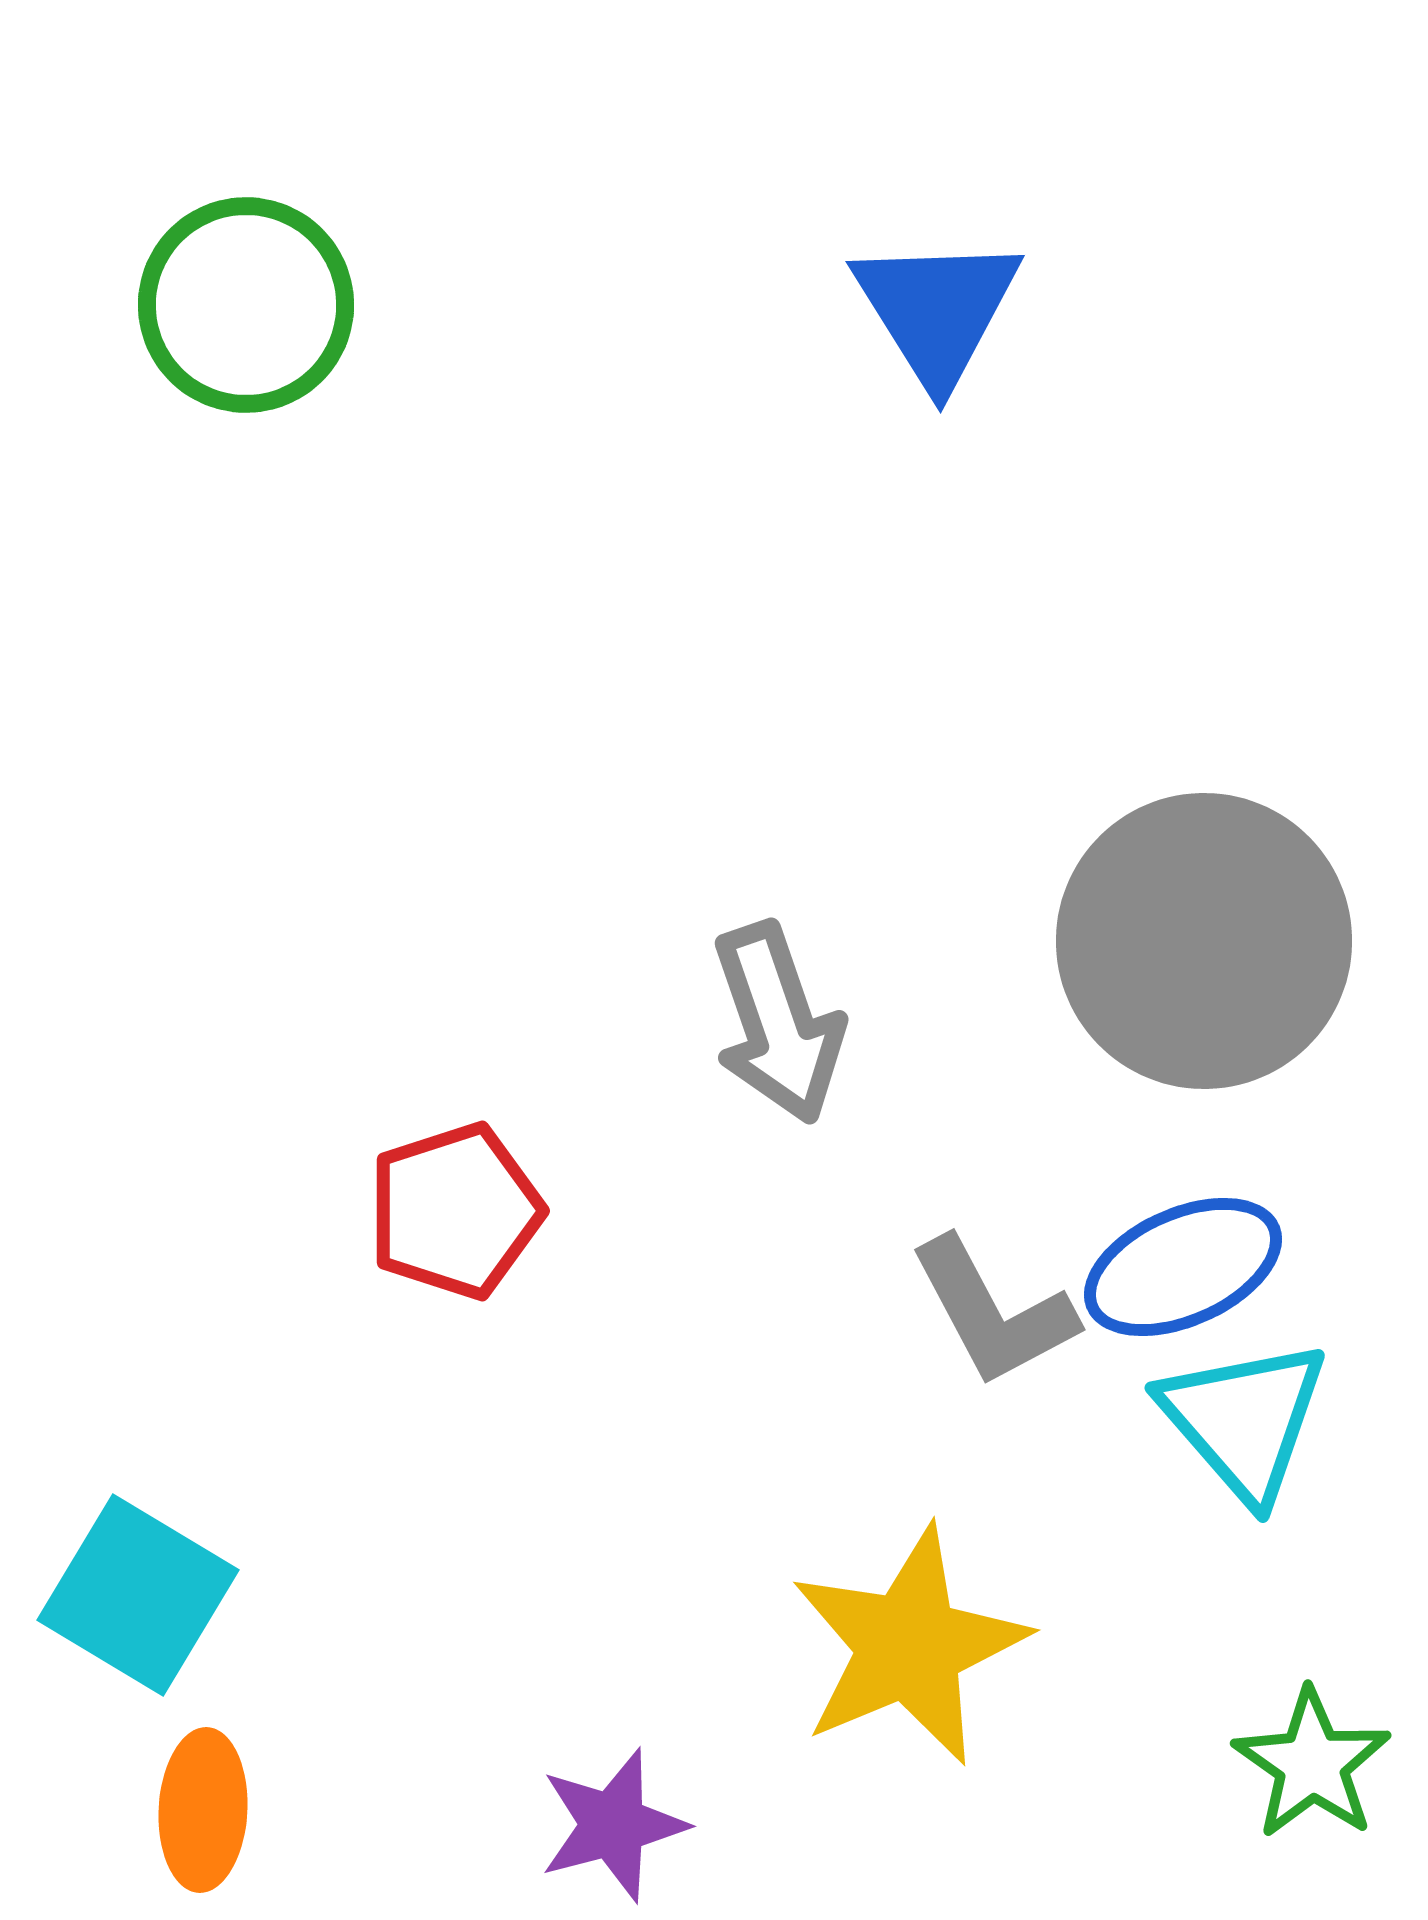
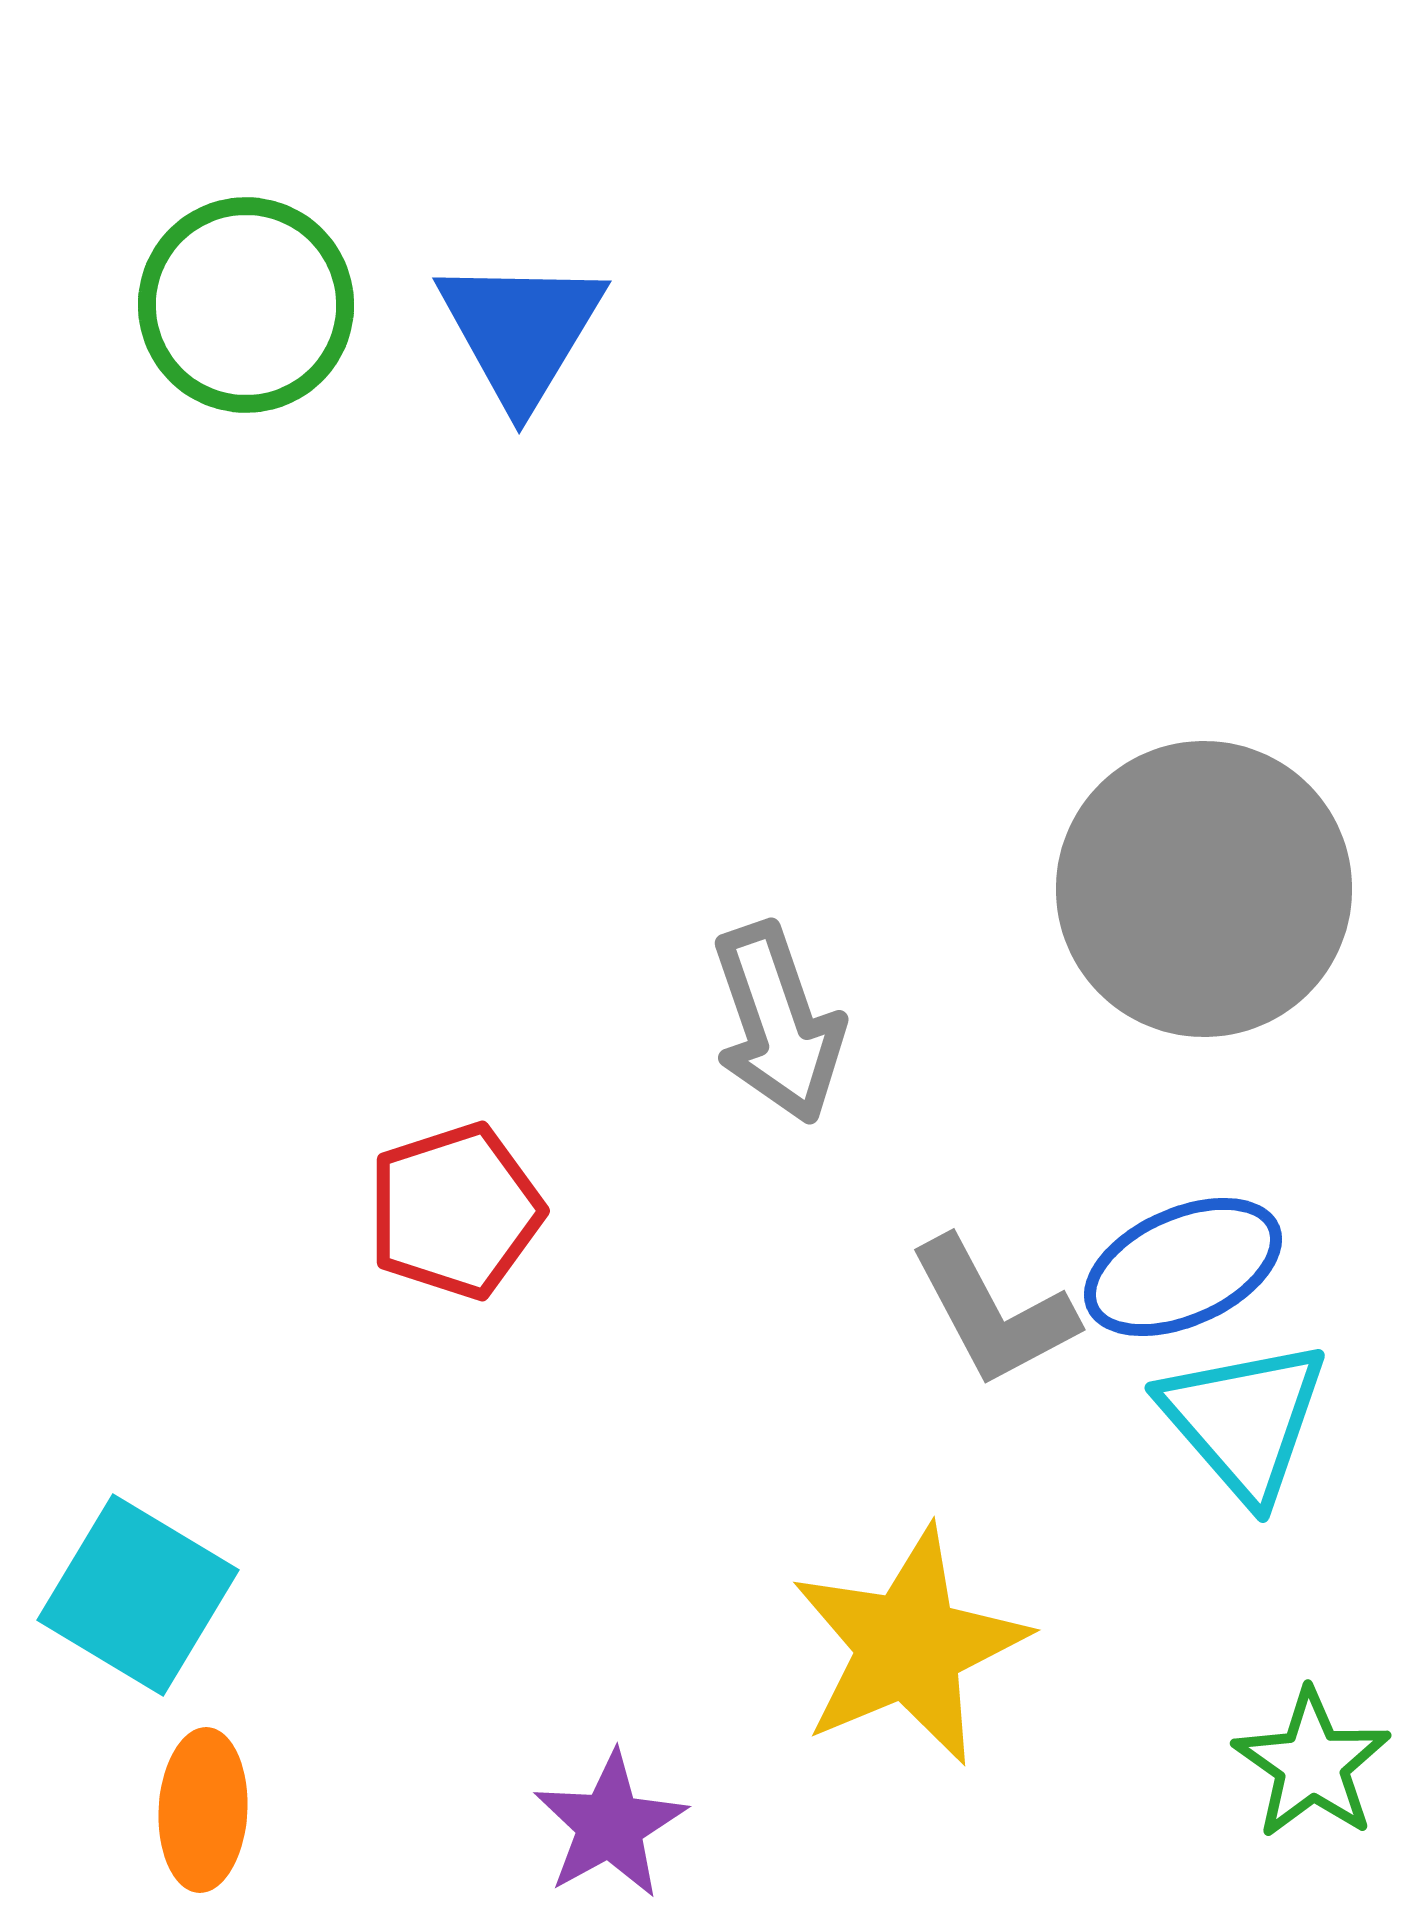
blue triangle: moved 416 px left, 21 px down; rotated 3 degrees clockwise
gray circle: moved 52 px up
purple star: moved 3 px left; rotated 14 degrees counterclockwise
